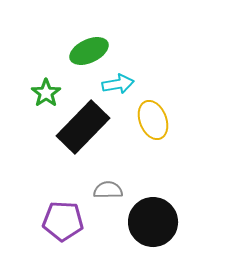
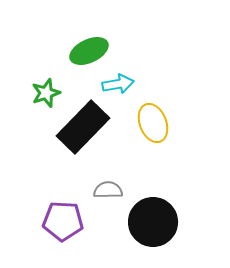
green star: rotated 16 degrees clockwise
yellow ellipse: moved 3 px down
